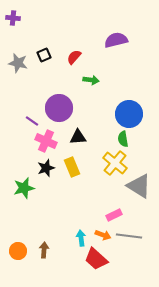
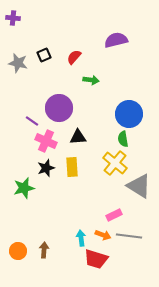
yellow rectangle: rotated 18 degrees clockwise
red trapezoid: rotated 25 degrees counterclockwise
